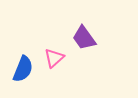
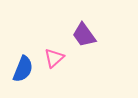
purple trapezoid: moved 3 px up
